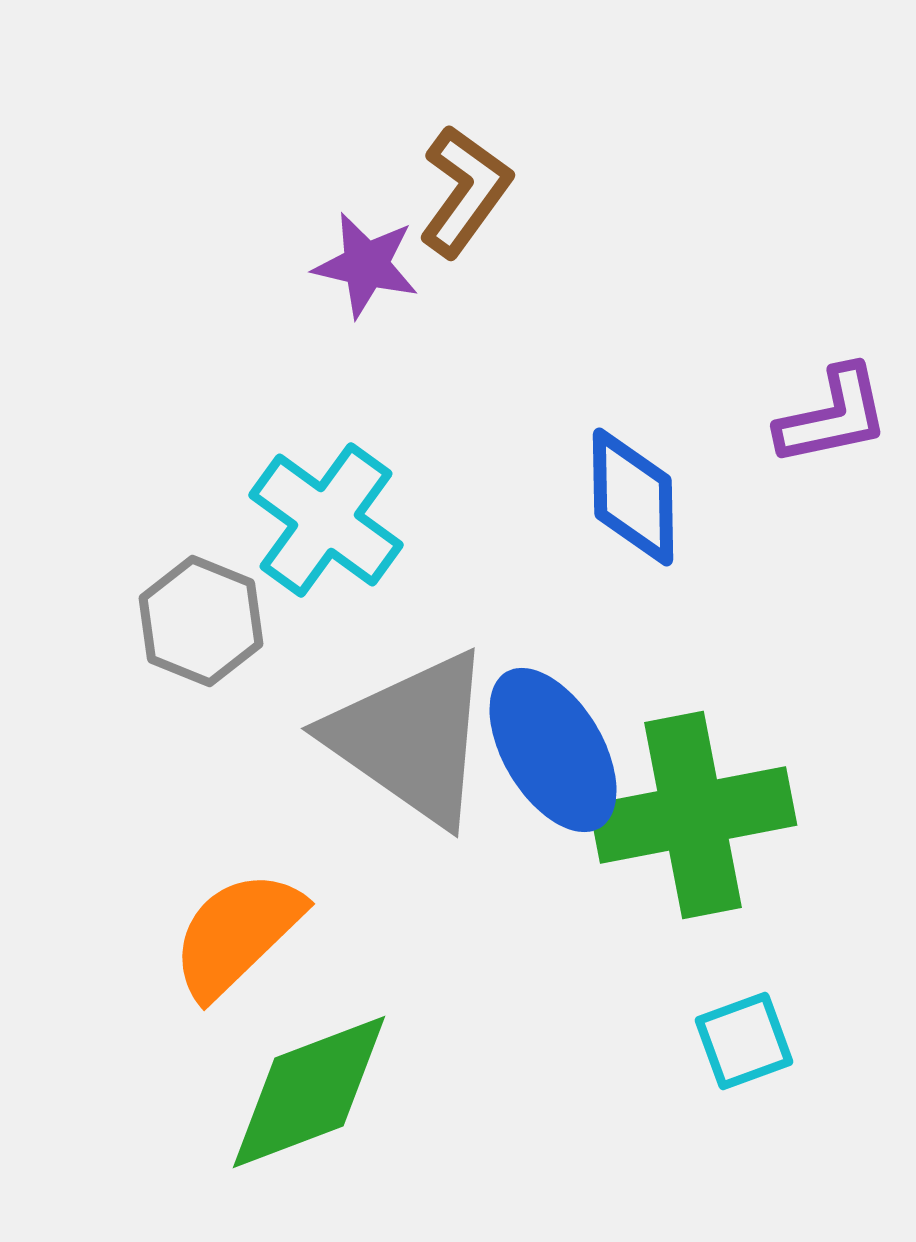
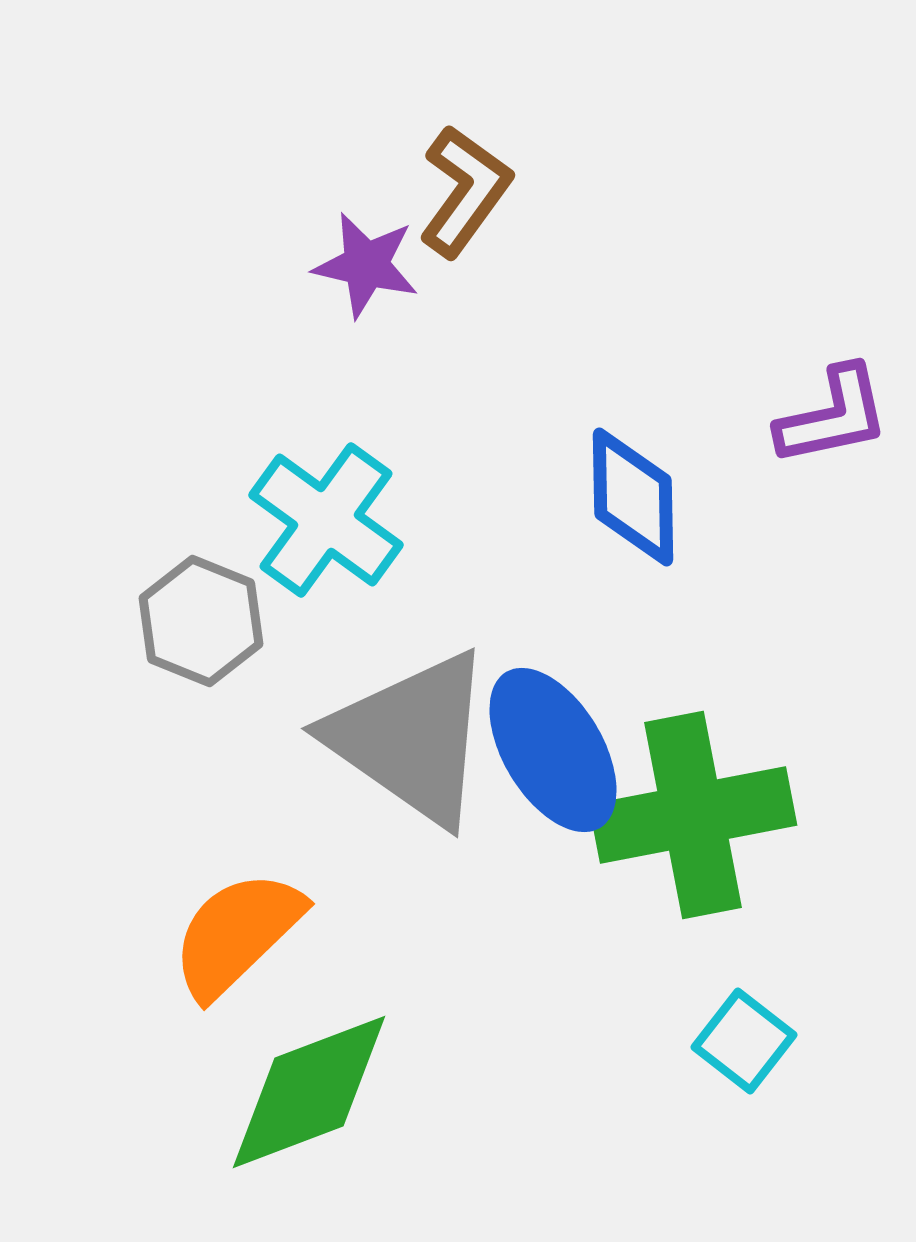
cyan square: rotated 32 degrees counterclockwise
